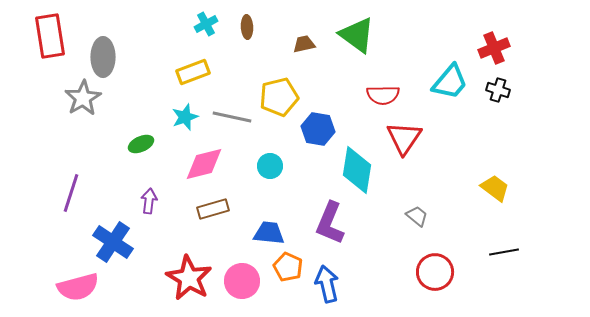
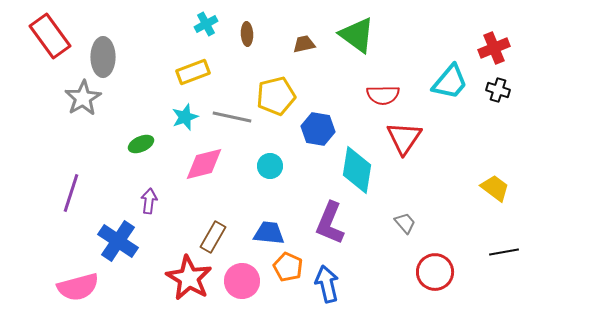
brown ellipse: moved 7 px down
red rectangle: rotated 27 degrees counterclockwise
yellow pentagon: moved 3 px left, 1 px up
brown rectangle: moved 28 px down; rotated 44 degrees counterclockwise
gray trapezoid: moved 12 px left, 7 px down; rotated 10 degrees clockwise
blue cross: moved 5 px right, 1 px up
